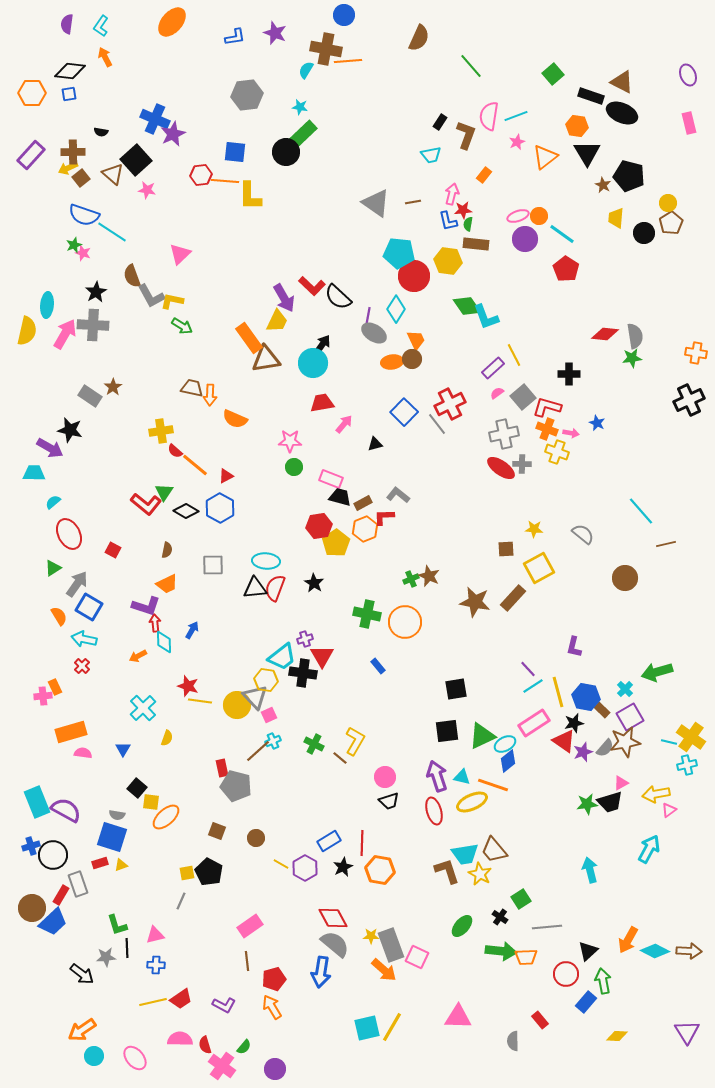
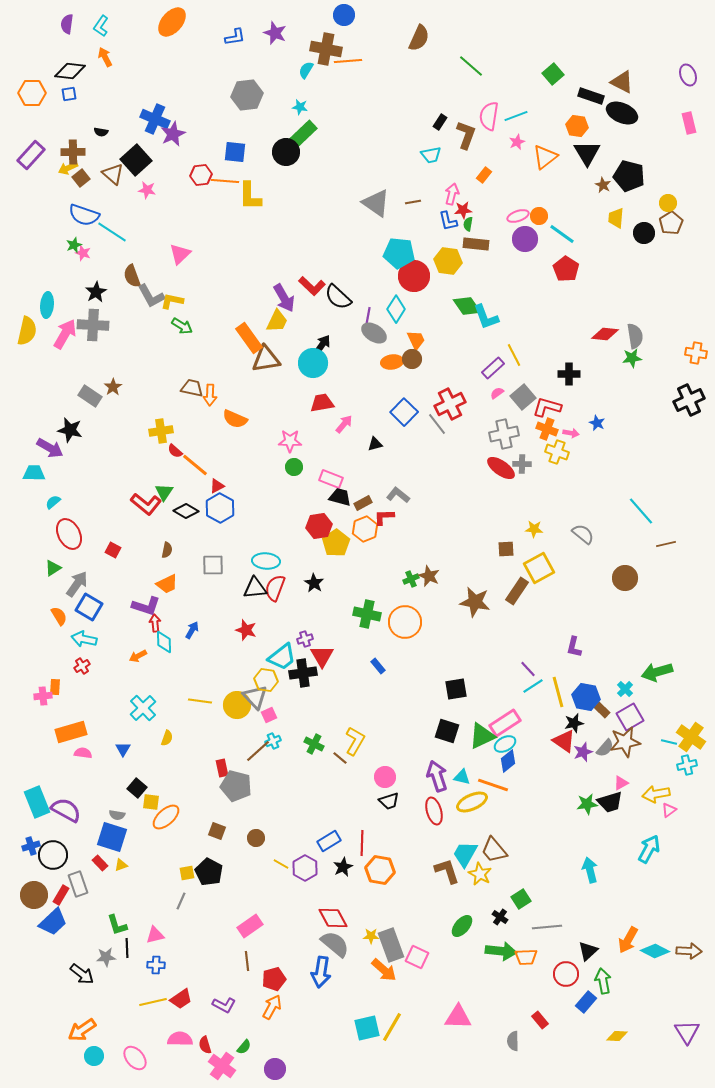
green line at (471, 66): rotated 8 degrees counterclockwise
red triangle at (226, 476): moved 9 px left, 10 px down
brown rectangle at (513, 598): moved 4 px right, 7 px up; rotated 8 degrees counterclockwise
red cross at (82, 666): rotated 14 degrees clockwise
black cross at (303, 673): rotated 16 degrees counterclockwise
red star at (188, 686): moved 58 px right, 56 px up
orange rectangle at (55, 687): rotated 28 degrees clockwise
pink rectangle at (534, 723): moved 29 px left
black square at (447, 731): rotated 25 degrees clockwise
cyan trapezoid at (465, 854): rotated 128 degrees clockwise
red rectangle at (100, 863): rotated 63 degrees clockwise
brown circle at (32, 908): moved 2 px right, 13 px up
orange arrow at (272, 1007): rotated 60 degrees clockwise
